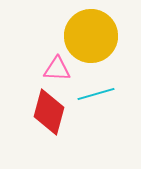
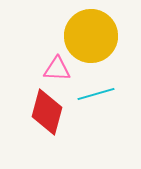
red diamond: moved 2 px left
